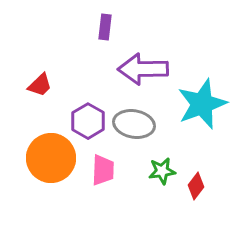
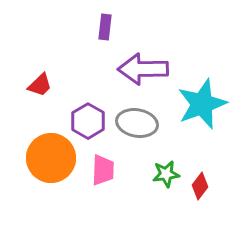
gray ellipse: moved 3 px right, 1 px up
green star: moved 4 px right, 3 px down
red diamond: moved 4 px right
